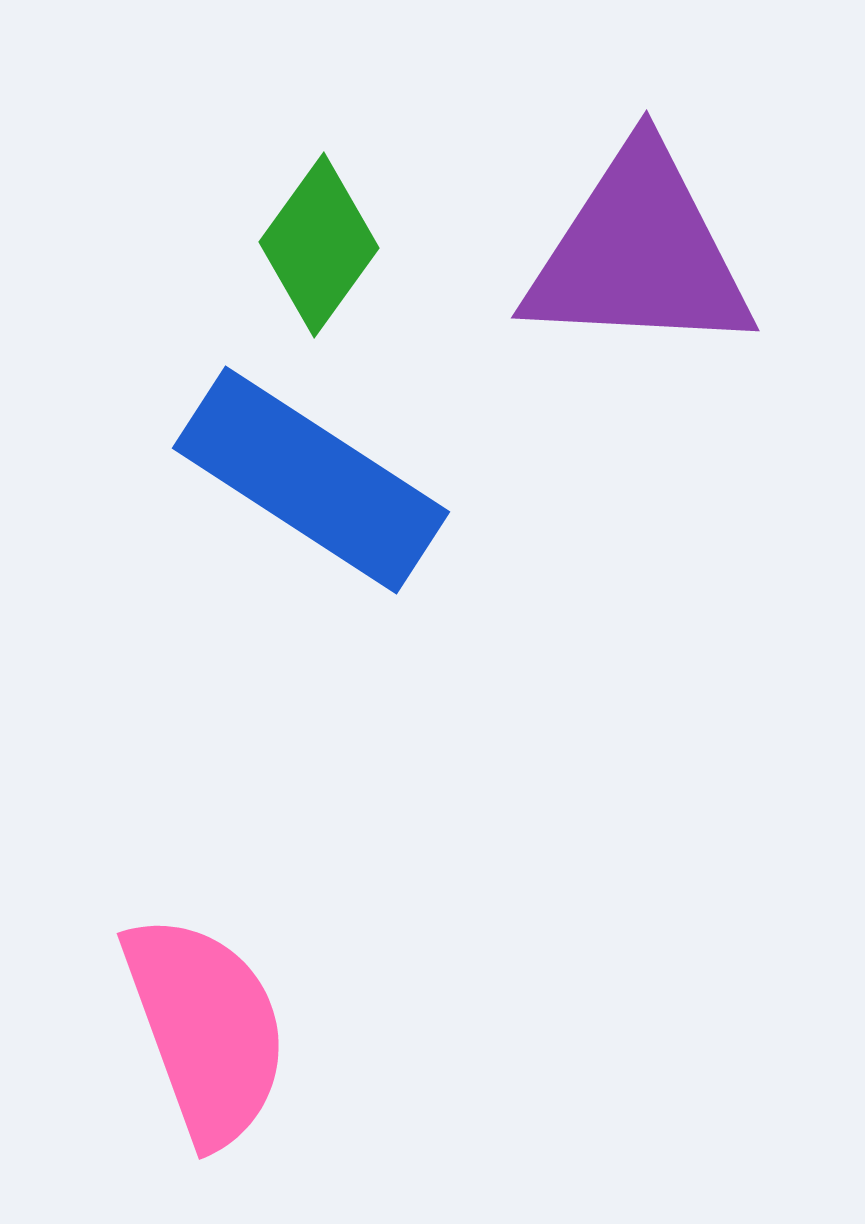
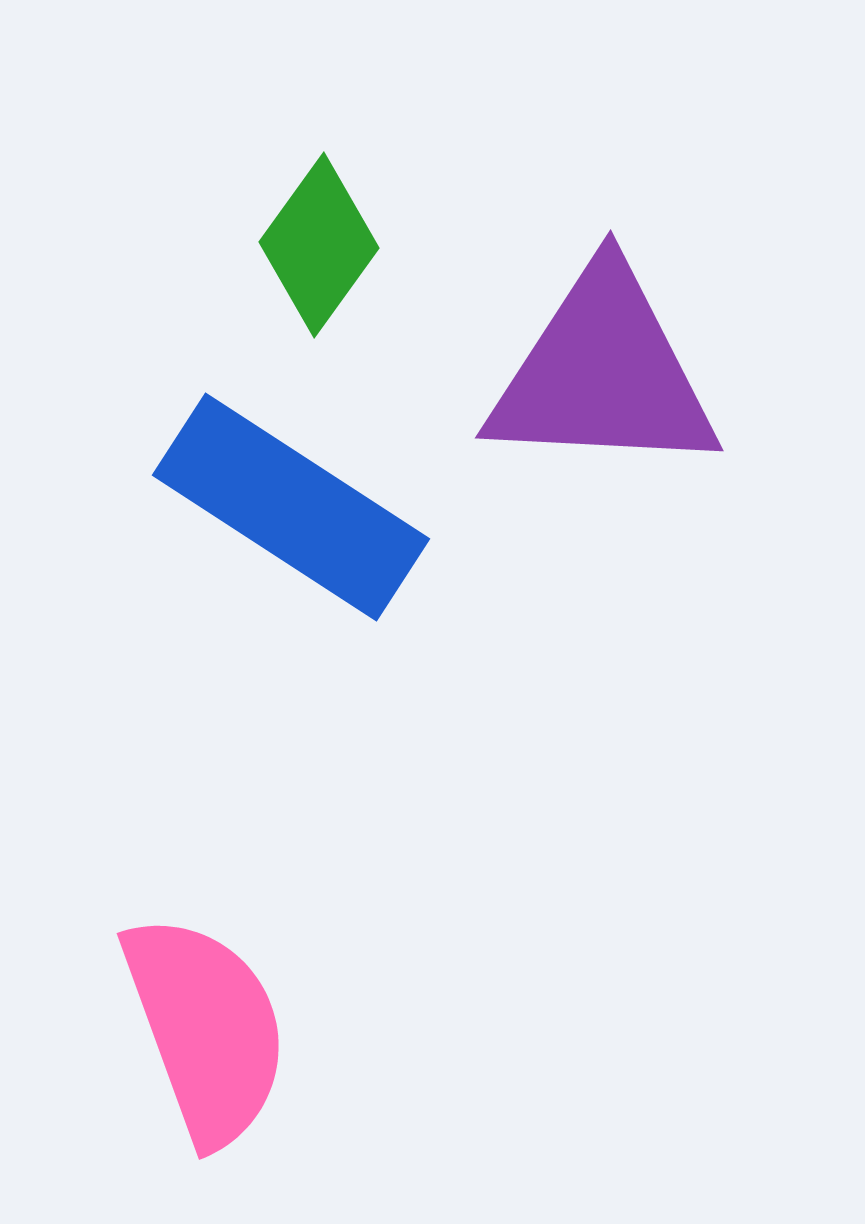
purple triangle: moved 36 px left, 120 px down
blue rectangle: moved 20 px left, 27 px down
